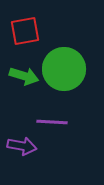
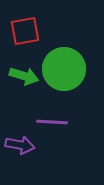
purple arrow: moved 2 px left, 1 px up
